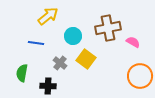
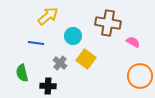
brown cross: moved 5 px up; rotated 20 degrees clockwise
green semicircle: rotated 24 degrees counterclockwise
